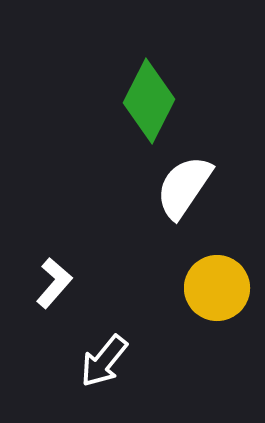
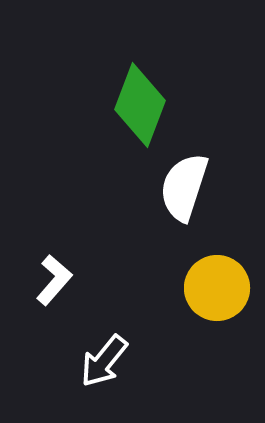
green diamond: moved 9 px left, 4 px down; rotated 6 degrees counterclockwise
white semicircle: rotated 16 degrees counterclockwise
white L-shape: moved 3 px up
